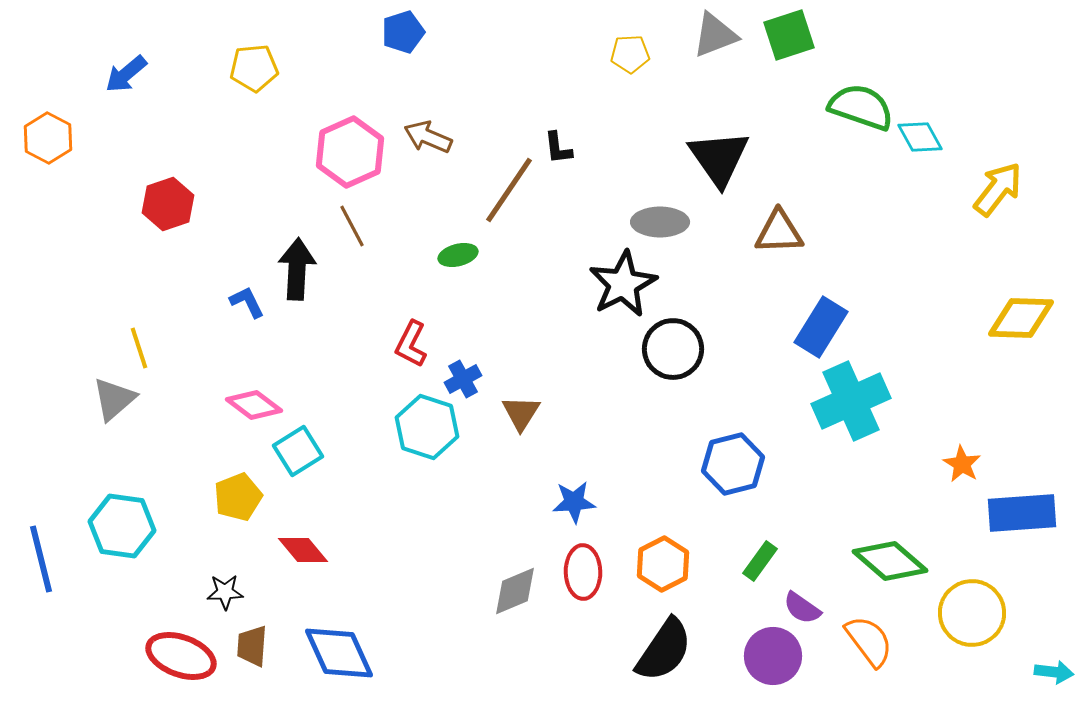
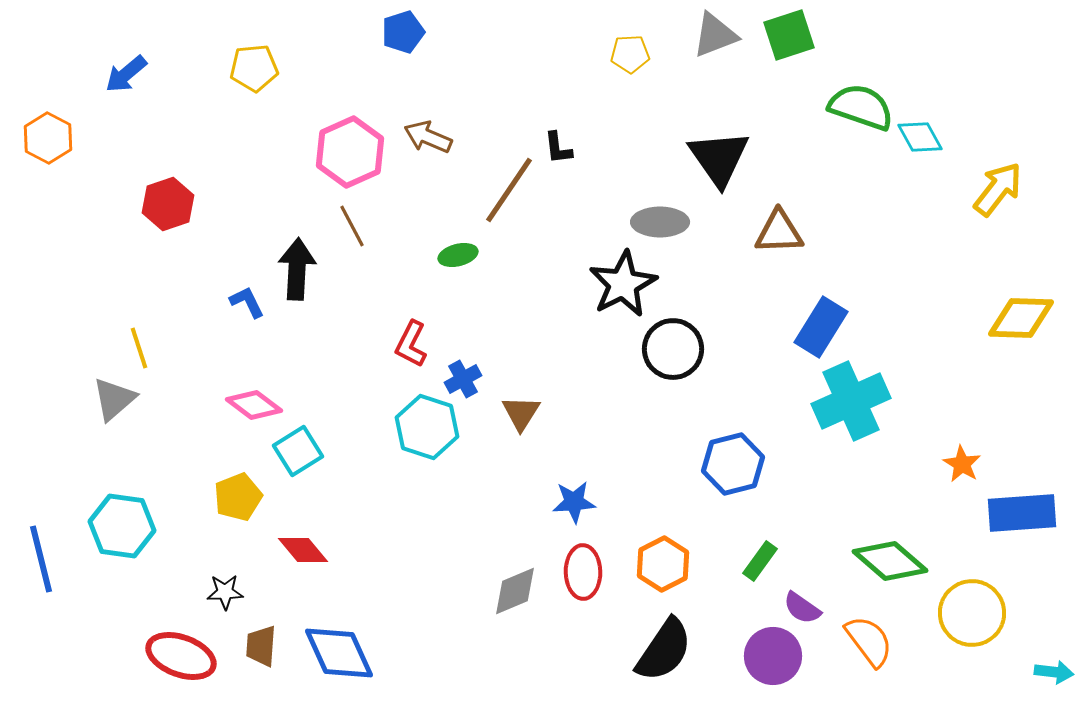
brown trapezoid at (252, 646): moved 9 px right
